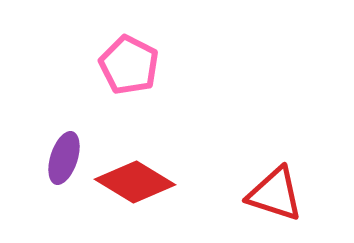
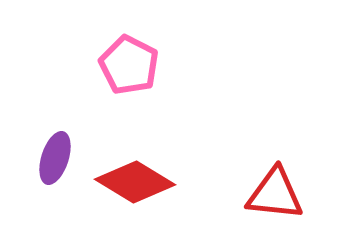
purple ellipse: moved 9 px left
red triangle: rotated 12 degrees counterclockwise
